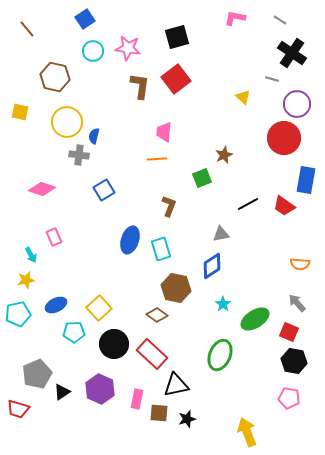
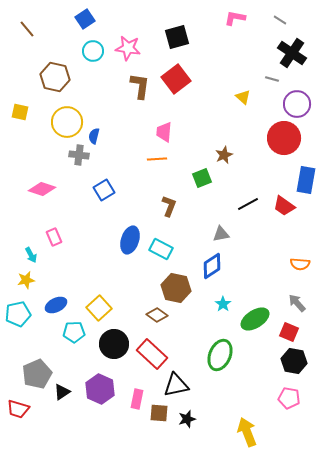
cyan rectangle at (161, 249): rotated 45 degrees counterclockwise
